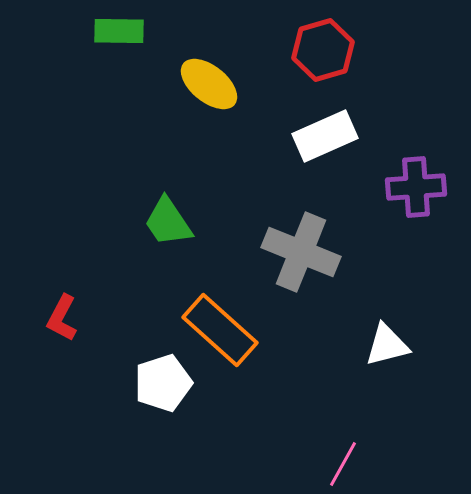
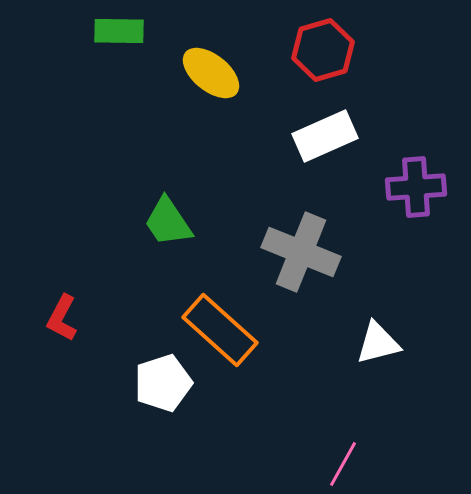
yellow ellipse: moved 2 px right, 11 px up
white triangle: moved 9 px left, 2 px up
